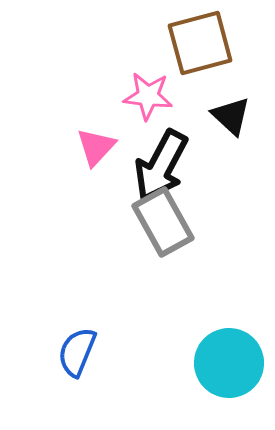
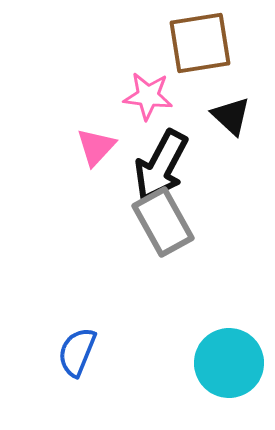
brown square: rotated 6 degrees clockwise
